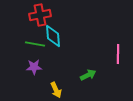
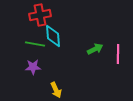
purple star: moved 1 px left
green arrow: moved 7 px right, 26 px up
